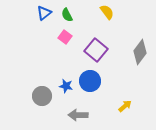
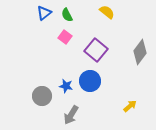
yellow semicircle: rotated 14 degrees counterclockwise
yellow arrow: moved 5 px right
gray arrow: moved 7 px left; rotated 60 degrees counterclockwise
